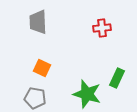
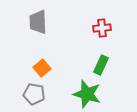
orange square: rotated 24 degrees clockwise
green rectangle: moved 16 px left, 13 px up
gray pentagon: moved 1 px left, 4 px up
